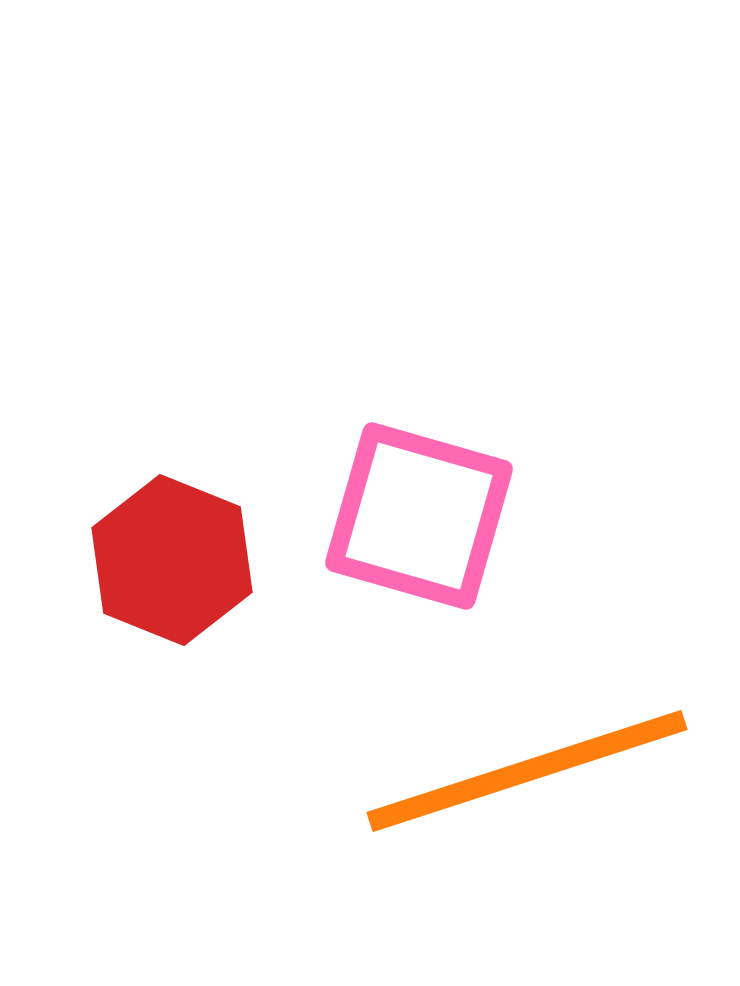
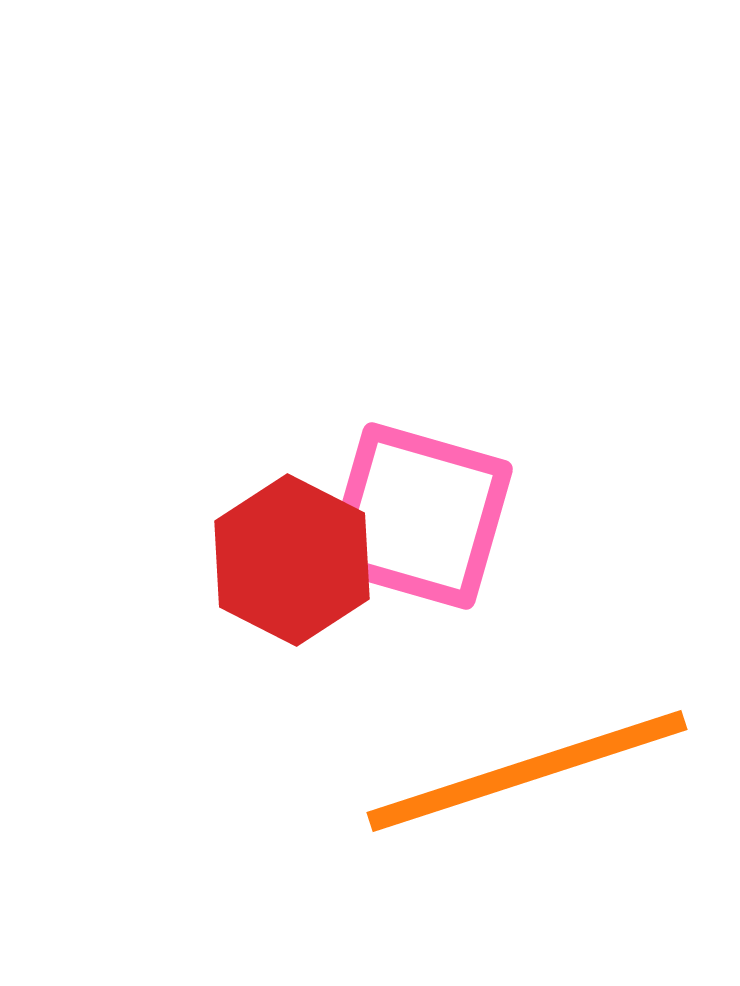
red hexagon: moved 120 px right; rotated 5 degrees clockwise
